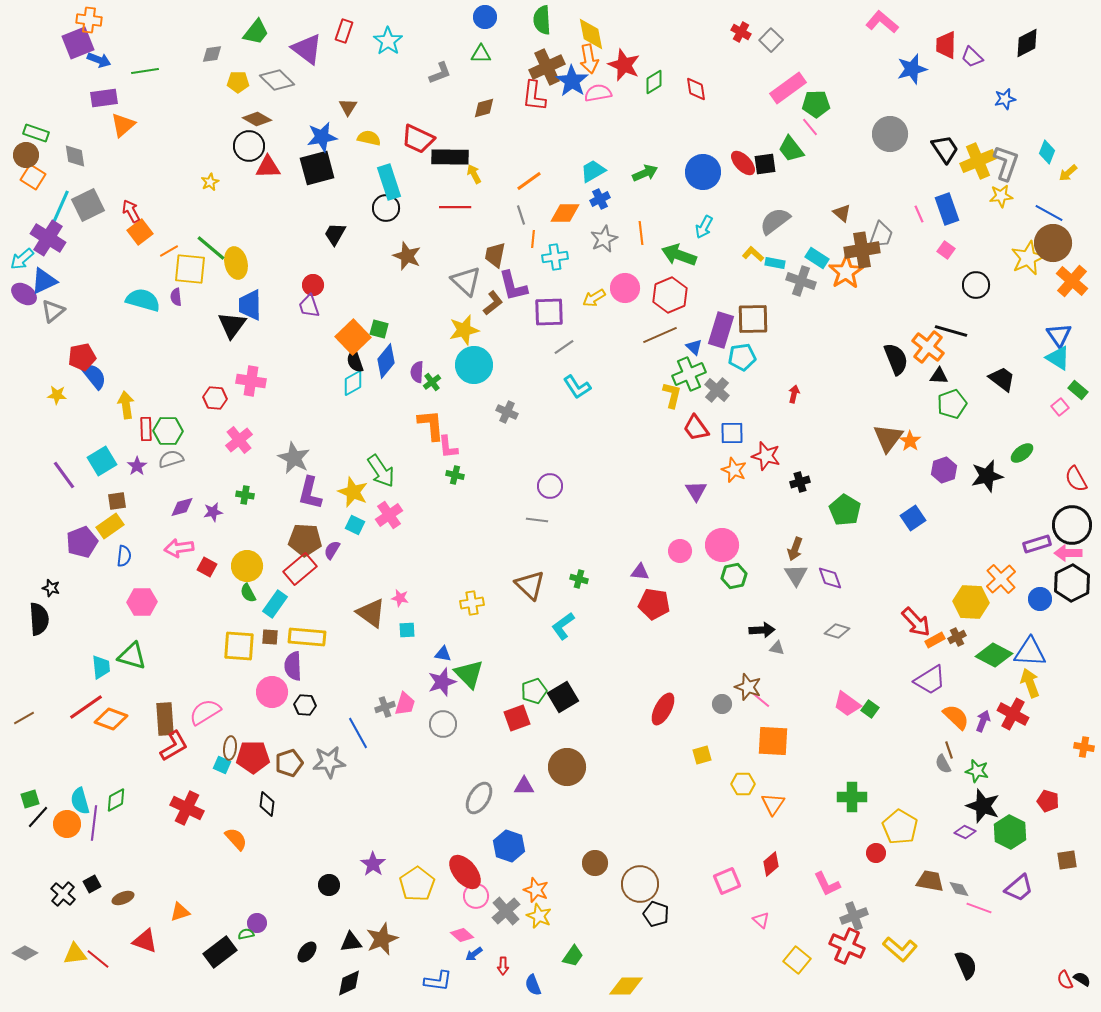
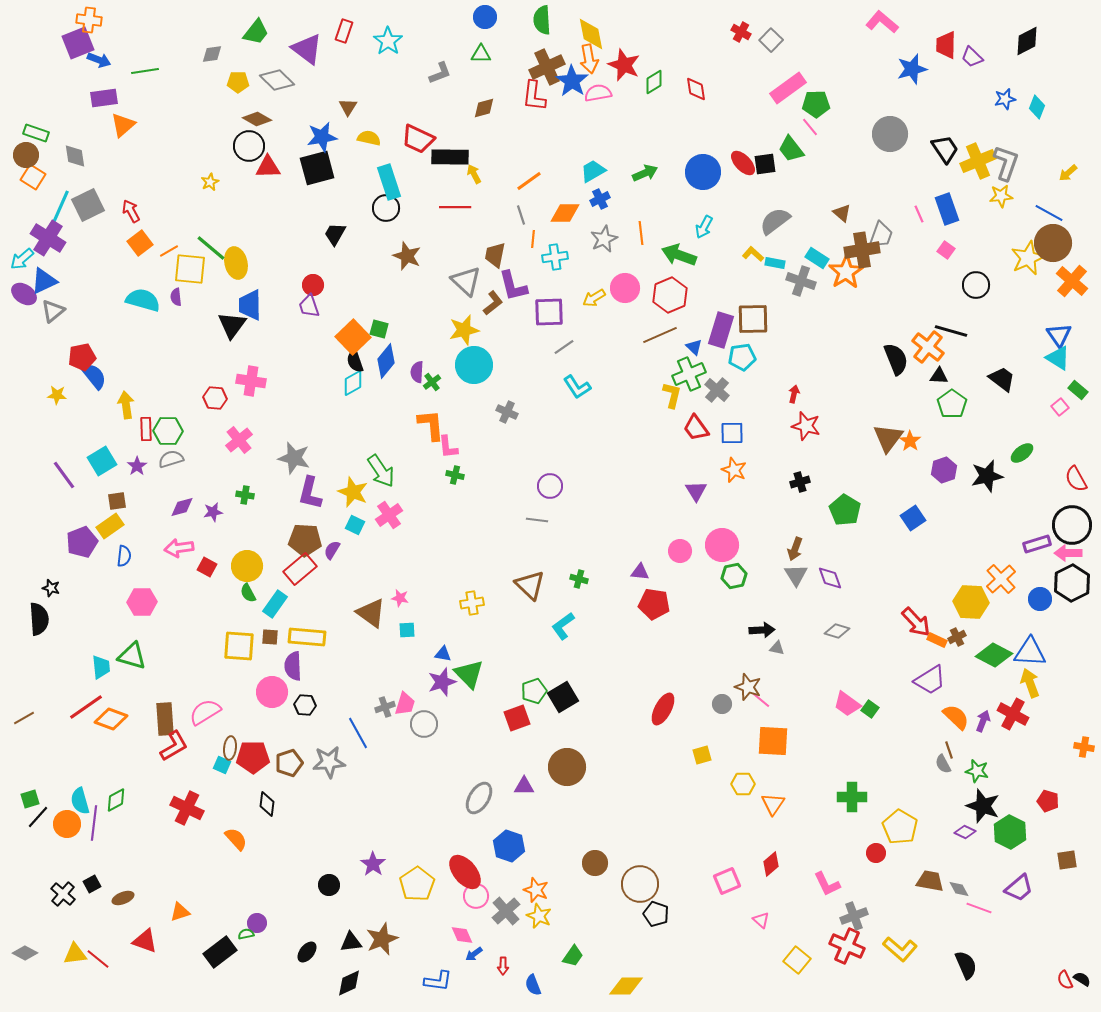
black diamond at (1027, 43): moved 2 px up
cyan diamond at (1047, 152): moved 10 px left, 45 px up
orange square at (140, 232): moved 11 px down
green pentagon at (952, 404): rotated 16 degrees counterclockwise
red star at (766, 456): moved 40 px right, 30 px up
gray star at (294, 458): rotated 12 degrees counterclockwise
orange rectangle at (935, 640): moved 2 px right; rotated 54 degrees clockwise
gray circle at (443, 724): moved 19 px left
pink diamond at (462, 935): rotated 25 degrees clockwise
